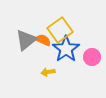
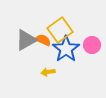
gray triangle: rotated 10 degrees clockwise
pink circle: moved 12 px up
